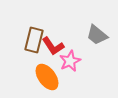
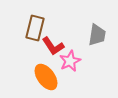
gray trapezoid: rotated 120 degrees counterclockwise
brown rectangle: moved 1 px right, 12 px up
orange ellipse: moved 1 px left
